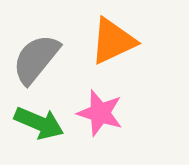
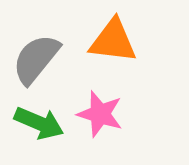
orange triangle: rotated 32 degrees clockwise
pink star: moved 1 px down
